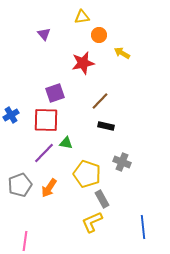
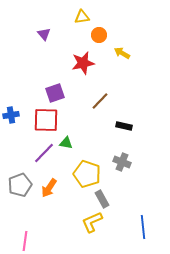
blue cross: rotated 21 degrees clockwise
black rectangle: moved 18 px right
